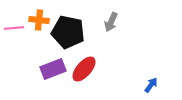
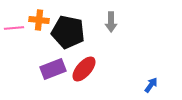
gray arrow: rotated 24 degrees counterclockwise
